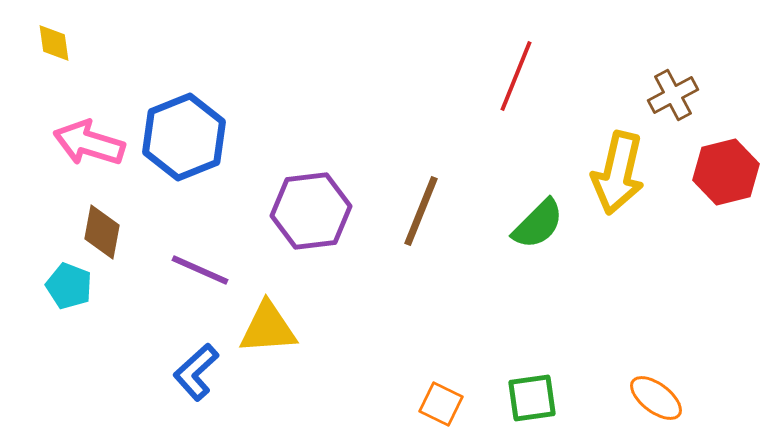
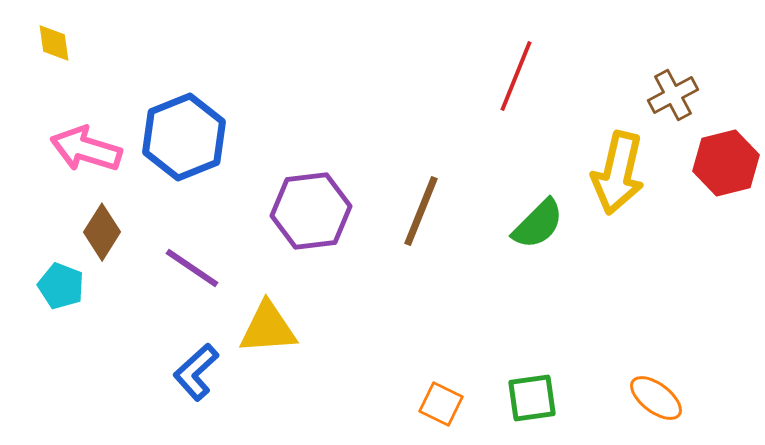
pink arrow: moved 3 px left, 6 px down
red hexagon: moved 9 px up
brown diamond: rotated 22 degrees clockwise
purple line: moved 8 px left, 2 px up; rotated 10 degrees clockwise
cyan pentagon: moved 8 px left
